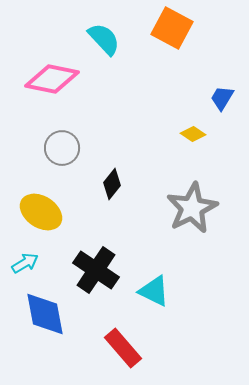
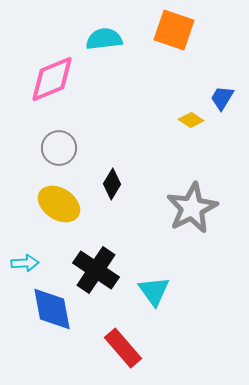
orange square: moved 2 px right, 2 px down; rotated 9 degrees counterclockwise
cyan semicircle: rotated 54 degrees counterclockwise
pink diamond: rotated 34 degrees counterclockwise
yellow diamond: moved 2 px left, 14 px up
gray circle: moved 3 px left
black diamond: rotated 8 degrees counterclockwise
yellow ellipse: moved 18 px right, 8 px up
cyan arrow: rotated 28 degrees clockwise
cyan triangle: rotated 28 degrees clockwise
blue diamond: moved 7 px right, 5 px up
